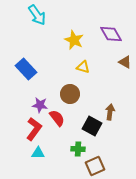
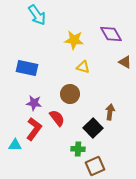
yellow star: rotated 18 degrees counterclockwise
blue rectangle: moved 1 px right, 1 px up; rotated 35 degrees counterclockwise
purple star: moved 6 px left, 2 px up
black square: moved 1 px right, 2 px down; rotated 18 degrees clockwise
cyan triangle: moved 23 px left, 8 px up
